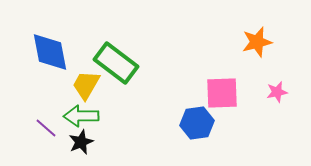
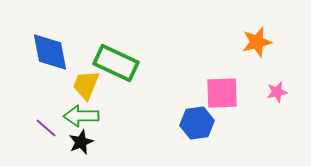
green rectangle: rotated 12 degrees counterclockwise
yellow trapezoid: rotated 8 degrees counterclockwise
